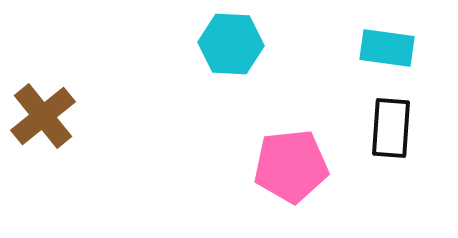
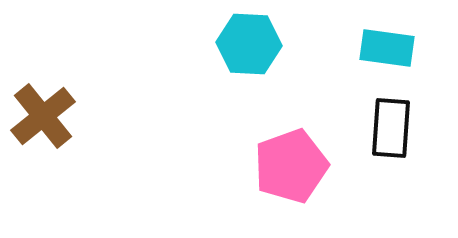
cyan hexagon: moved 18 px right
pink pentagon: rotated 14 degrees counterclockwise
